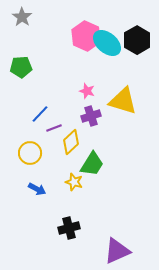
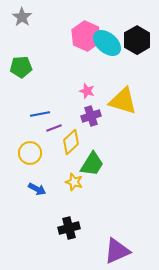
blue line: rotated 36 degrees clockwise
